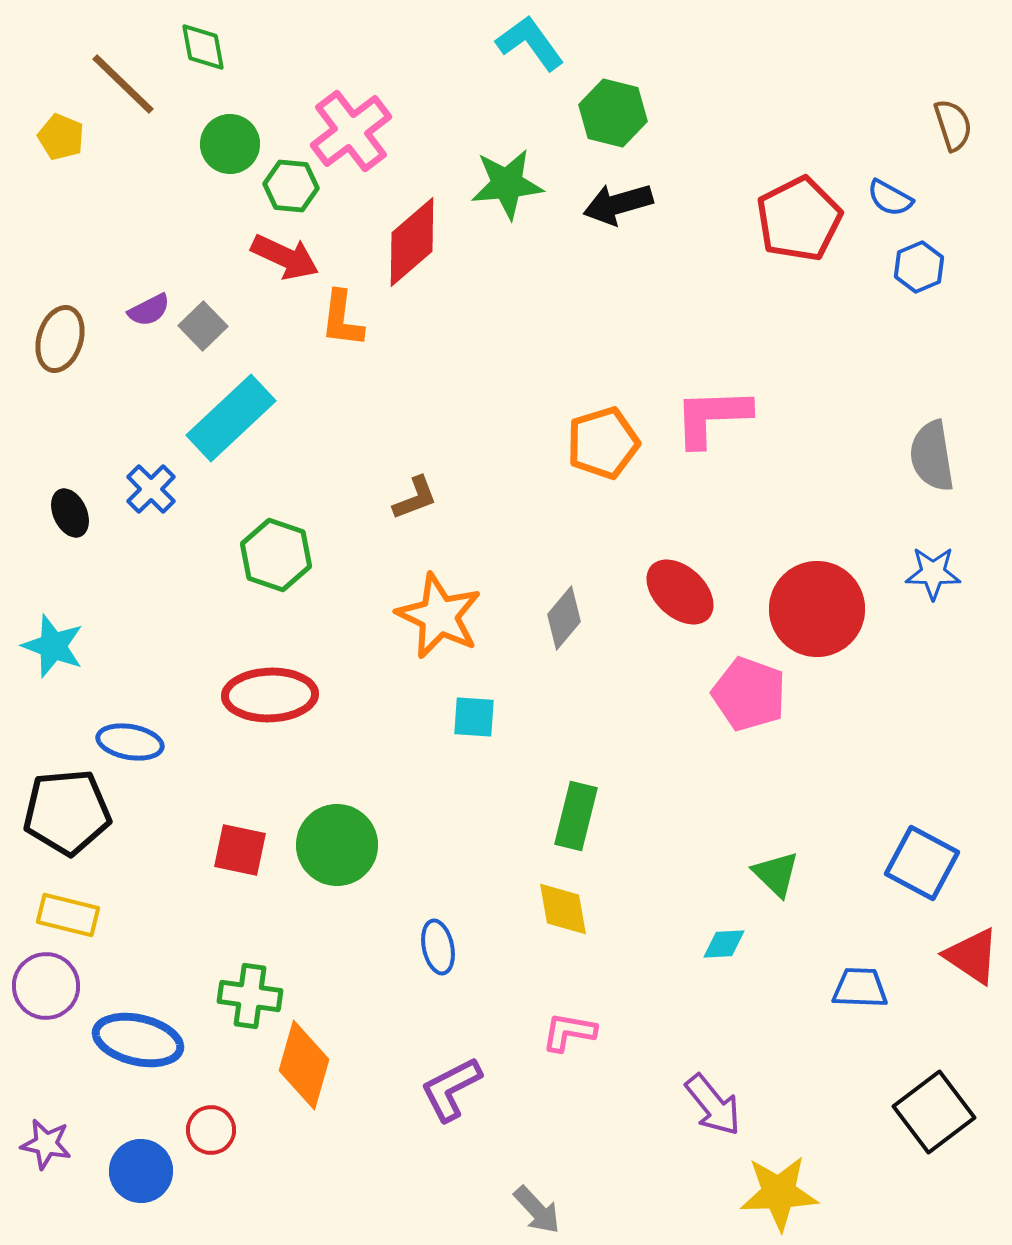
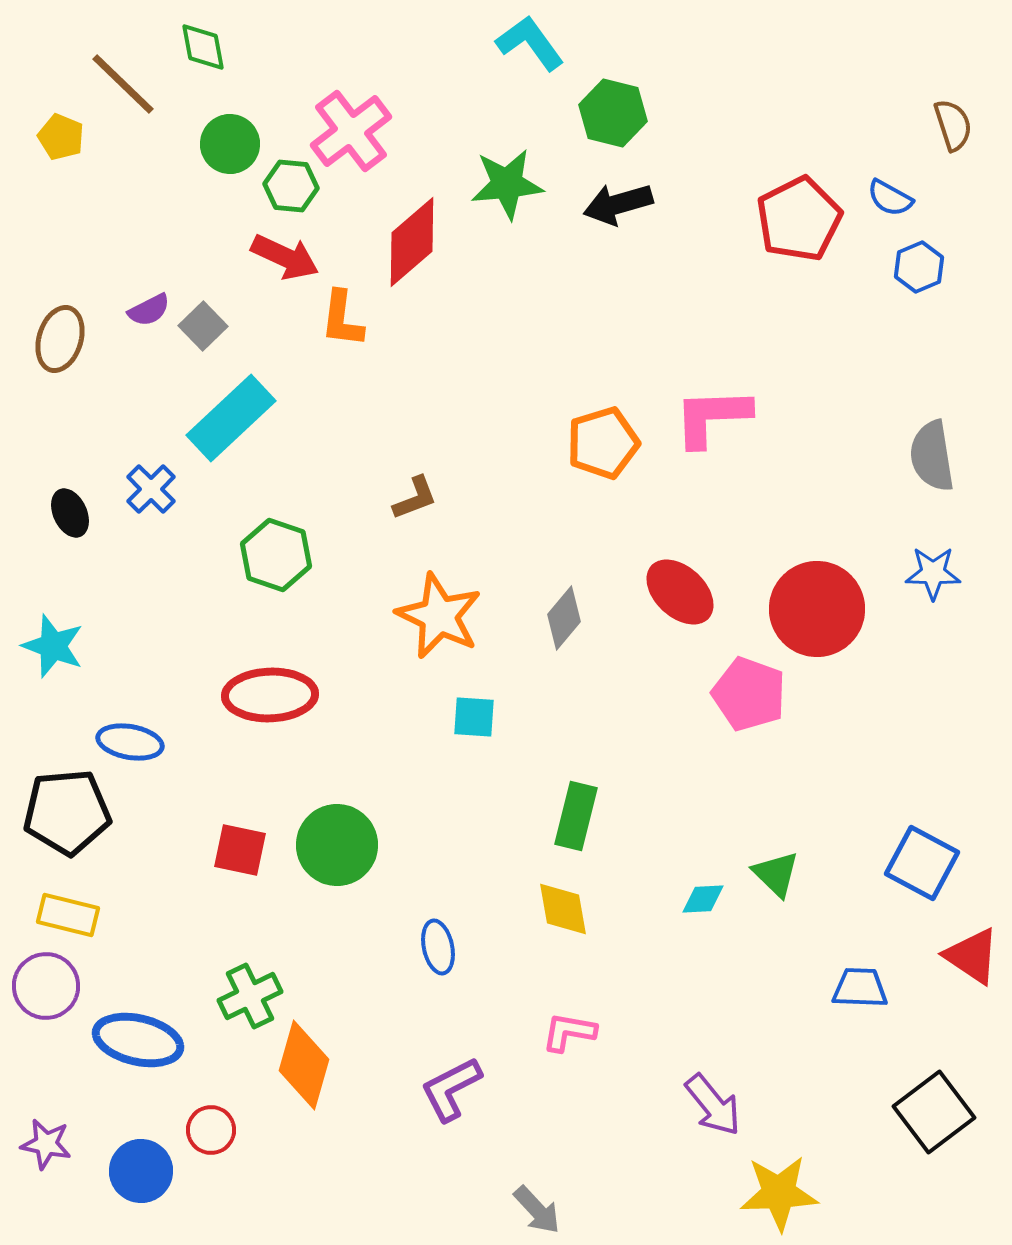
cyan diamond at (724, 944): moved 21 px left, 45 px up
green cross at (250, 996): rotated 34 degrees counterclockwise
